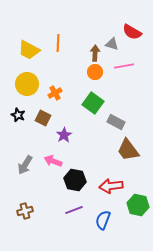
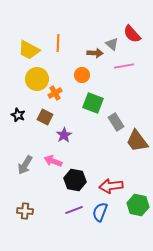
red semicircle: moved 2 px down; rotated 18 degrees clockwise
gray triangle: rotated 24 degrees clockwise
brown arrow: rotated 91 degrees clockwise
orange circle: moved 13 px left, 3 px down
yellow circle: moved 10 px right, 5 px up
green square: rotated 15 degrees counterclockwise
brown square: moved 2 px right, 1 px up
gray rectangle: rotated 30 degrees clockwise
brown trapezoid: moved 9 px right, 9 px up
brown cross: rotated 21 degrees clockwise
blue semicircle: moved 3 px left, 8 px up
